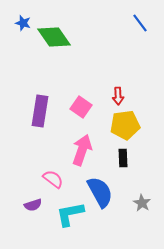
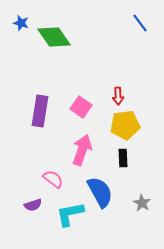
blue star: moved 2 px left
